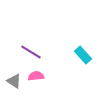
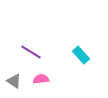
cyan rectangle: moved 2 px left
pink semicircle: moved 5 px right, 3 px down
